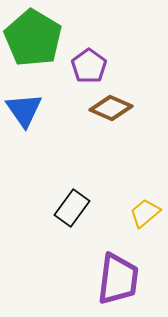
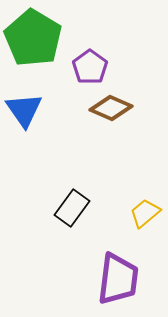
purple pentagon: moved 1 px right, 1 px down
